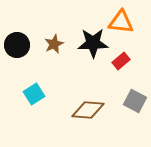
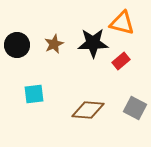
orange triangle: moved 1 px right, 1 px down; rotated 8 degrees clockwise
cyan square: rotated 25 degrees clockwise
gray square: moved 7 px down
